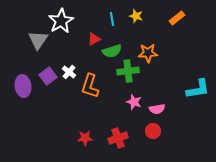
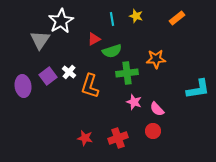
gray triangle: moved 2 px right
orange star: moved 8 px right, 6 px down
green cross: moved 1 px left, 2 px down
pink semicircle: rotated 56 degrees clockwise
red star: rotated 14 degrees clockwise
